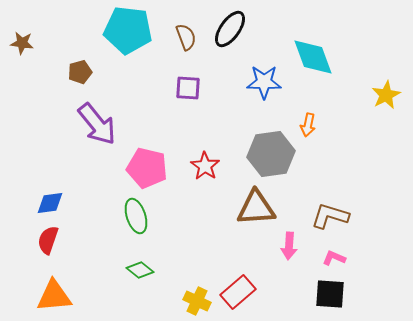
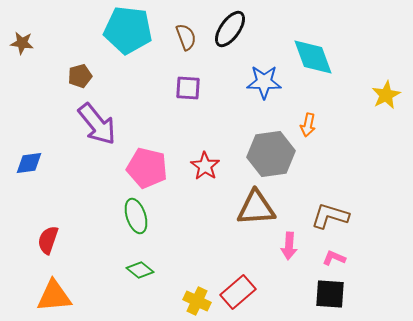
brown pentagon: moved 4 px down
blue diamond: moved 21 px left, 40 px up
